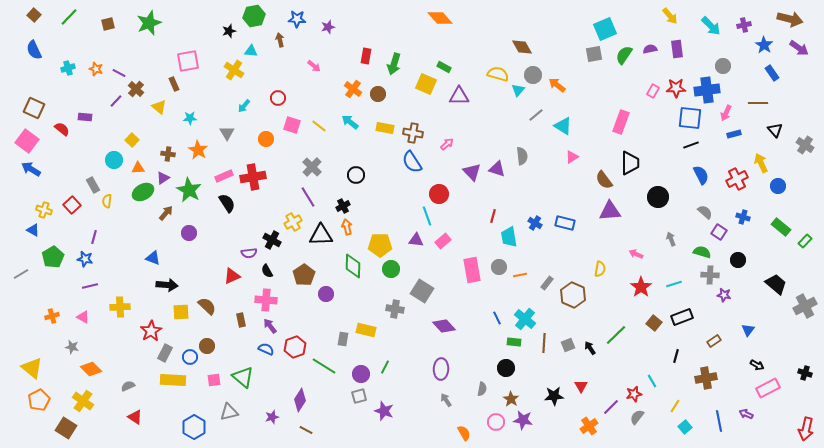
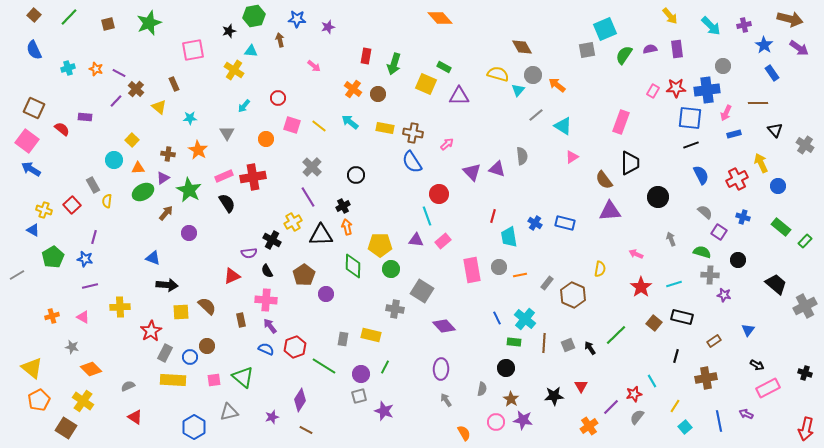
gray square at (594, 54): moved 7 px left, 4 px up
pink square at (188, 61): moved 5 px right, 11 px up
gray line at (21, 274): moved 4 px left, 1 px down
black rectangle at (682, 317): rotated 35 degrees clockwise
yellow rectangle at (366, 330): moved 5 px right, 5 px down
